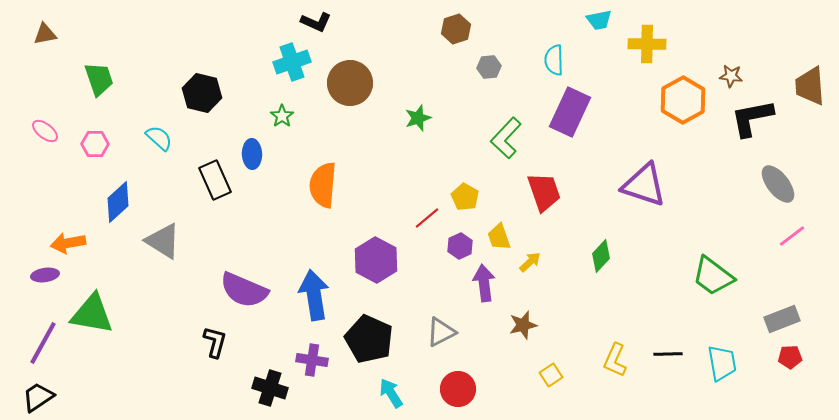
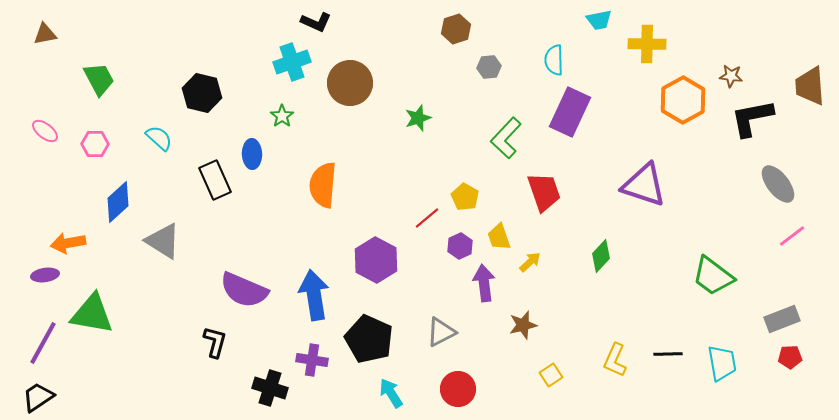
green trapezoid at (99, 79): rotated 9 degrees counterclockwise
